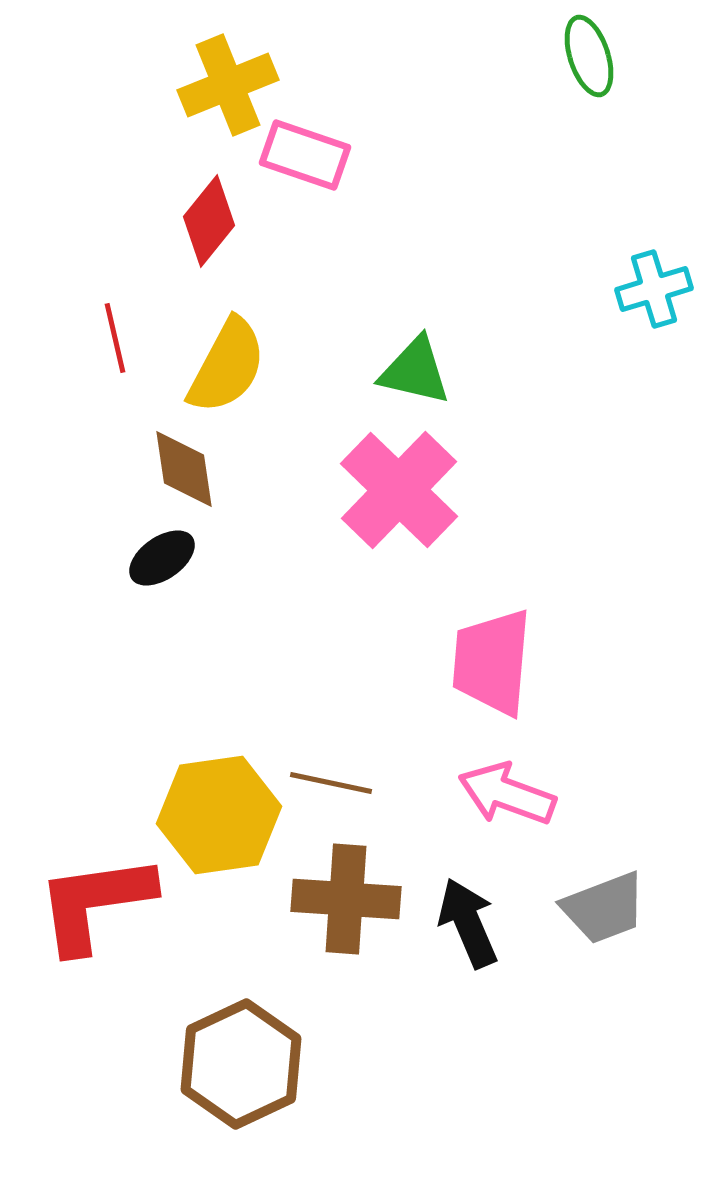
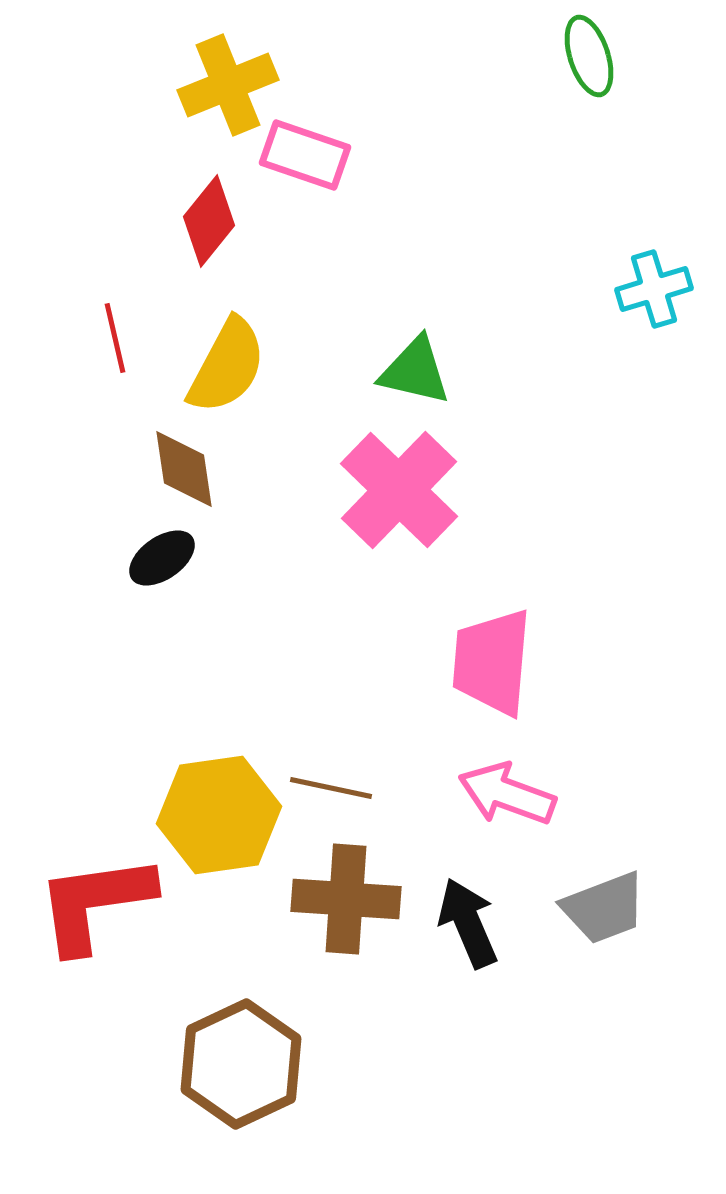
brown line: moved 5 px down
